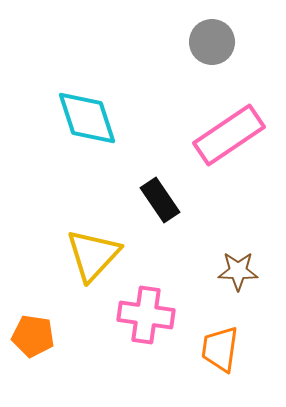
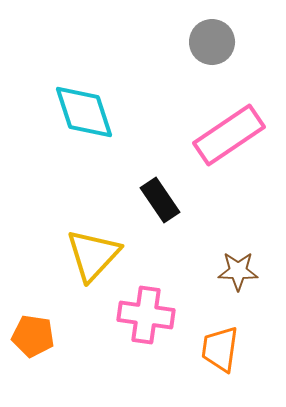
cyan diamond: moved 3 px left, 6 px up
